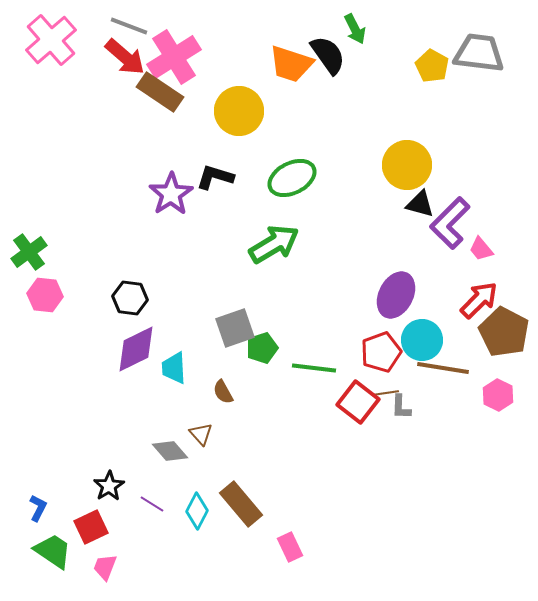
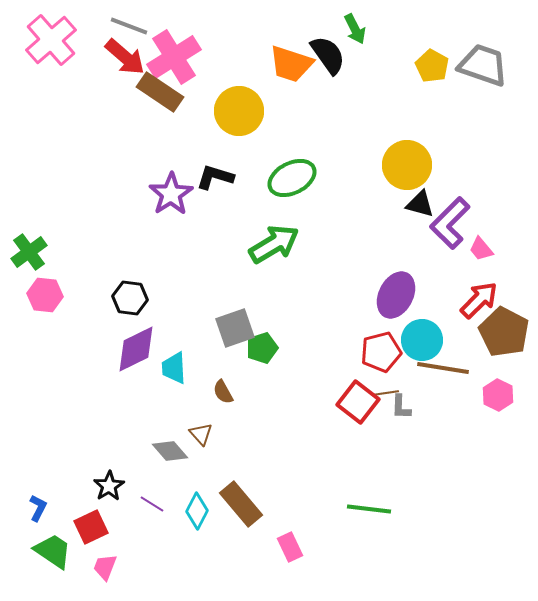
gray trapezoid at (479, 53): moved 4 px right, 12 px down; rotated 12 degrees clockwise
red pentagon at (381, 352): rotated 6 degrees clockwise
green line at (314, 368): moved 55 px right, 141 px down
